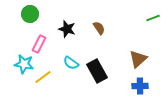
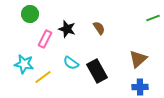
pink rectangle: moved 6 px right, 5 px up
blue cross: moved 1 px down
